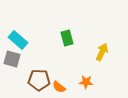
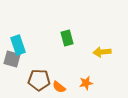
cyan rectangle: moved 5 px down; rotated 30 degrees clockwise
yellow arrow: rotated 120 degrees counterclockwise
orange star: moved 1 px down; rotated 16 degrees counterclockwise
